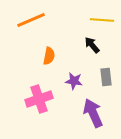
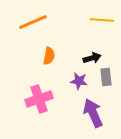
orange line: moved 2 px right, 2 px down
black arrow: moved 13 px down; rotated 114 degrees clockwise
purple star: moved 5 px right
